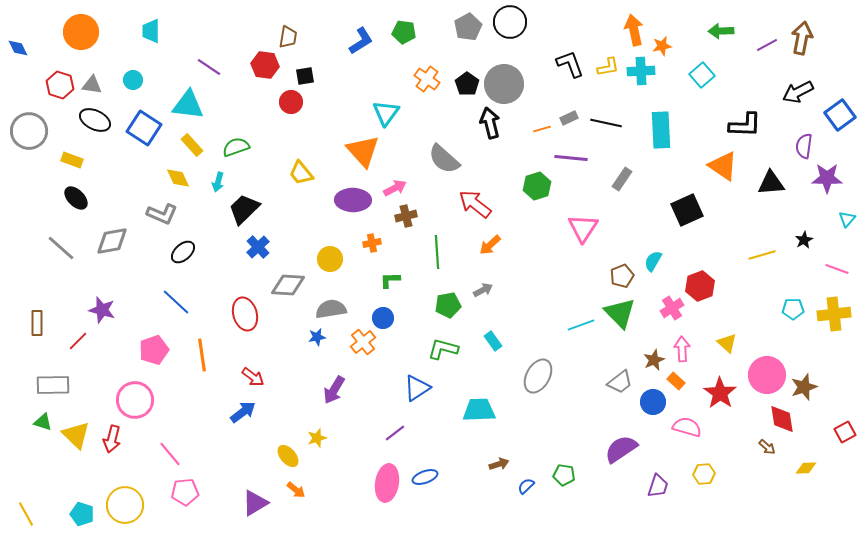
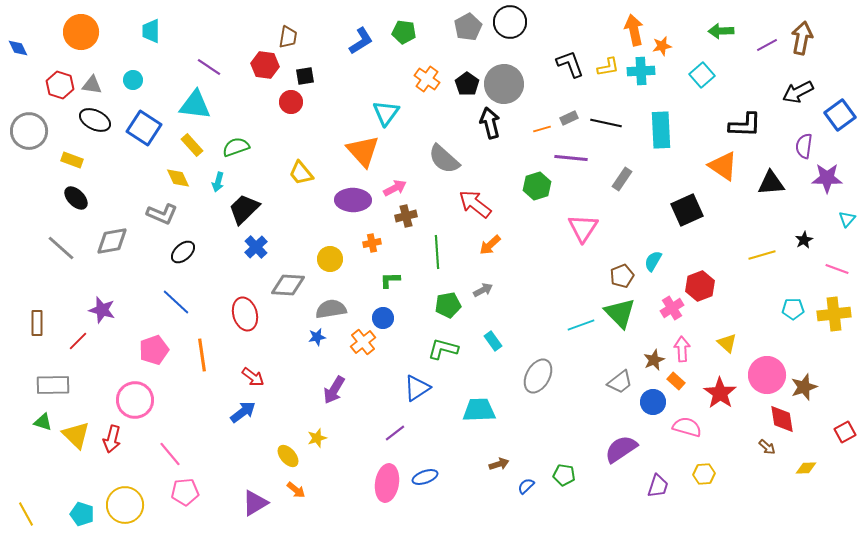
cyan triangle at (188, 105): moved 7 px right
blue cross at (258, 247): moved 2 px left
